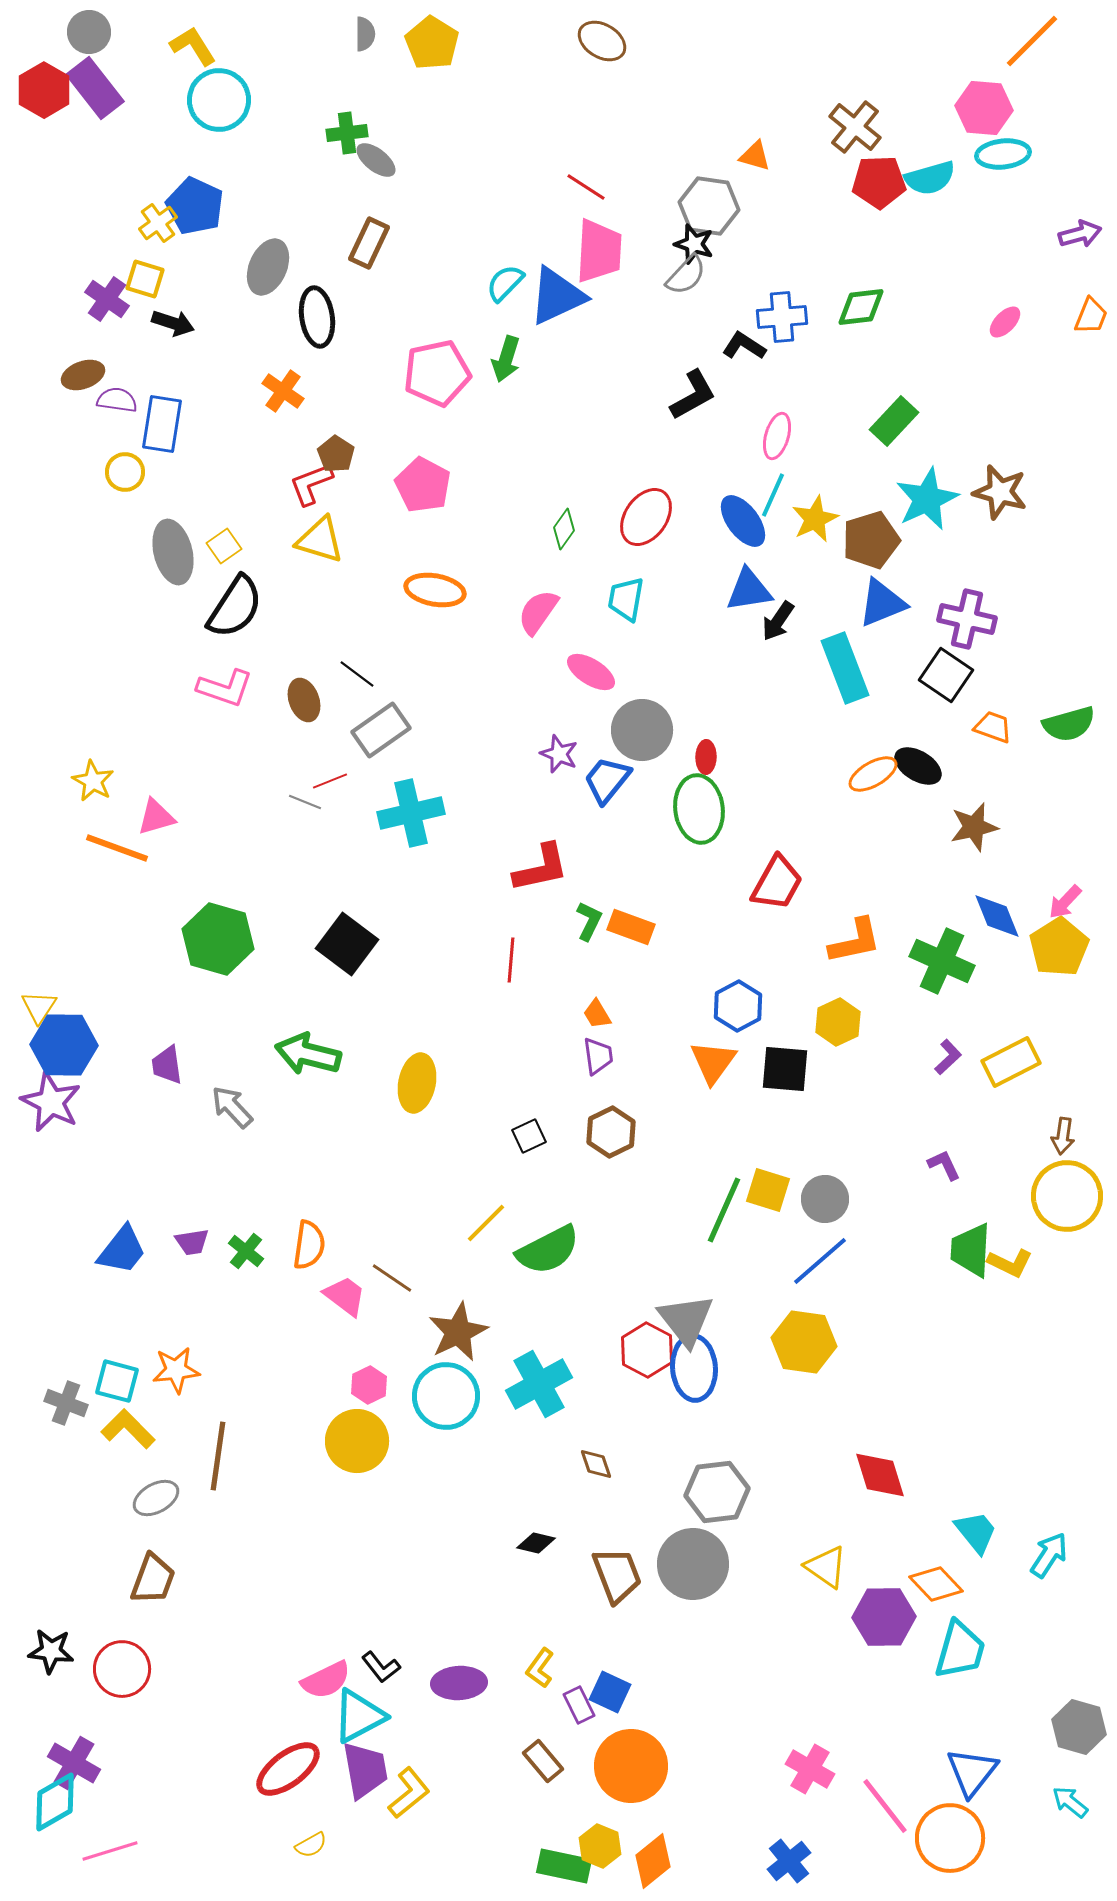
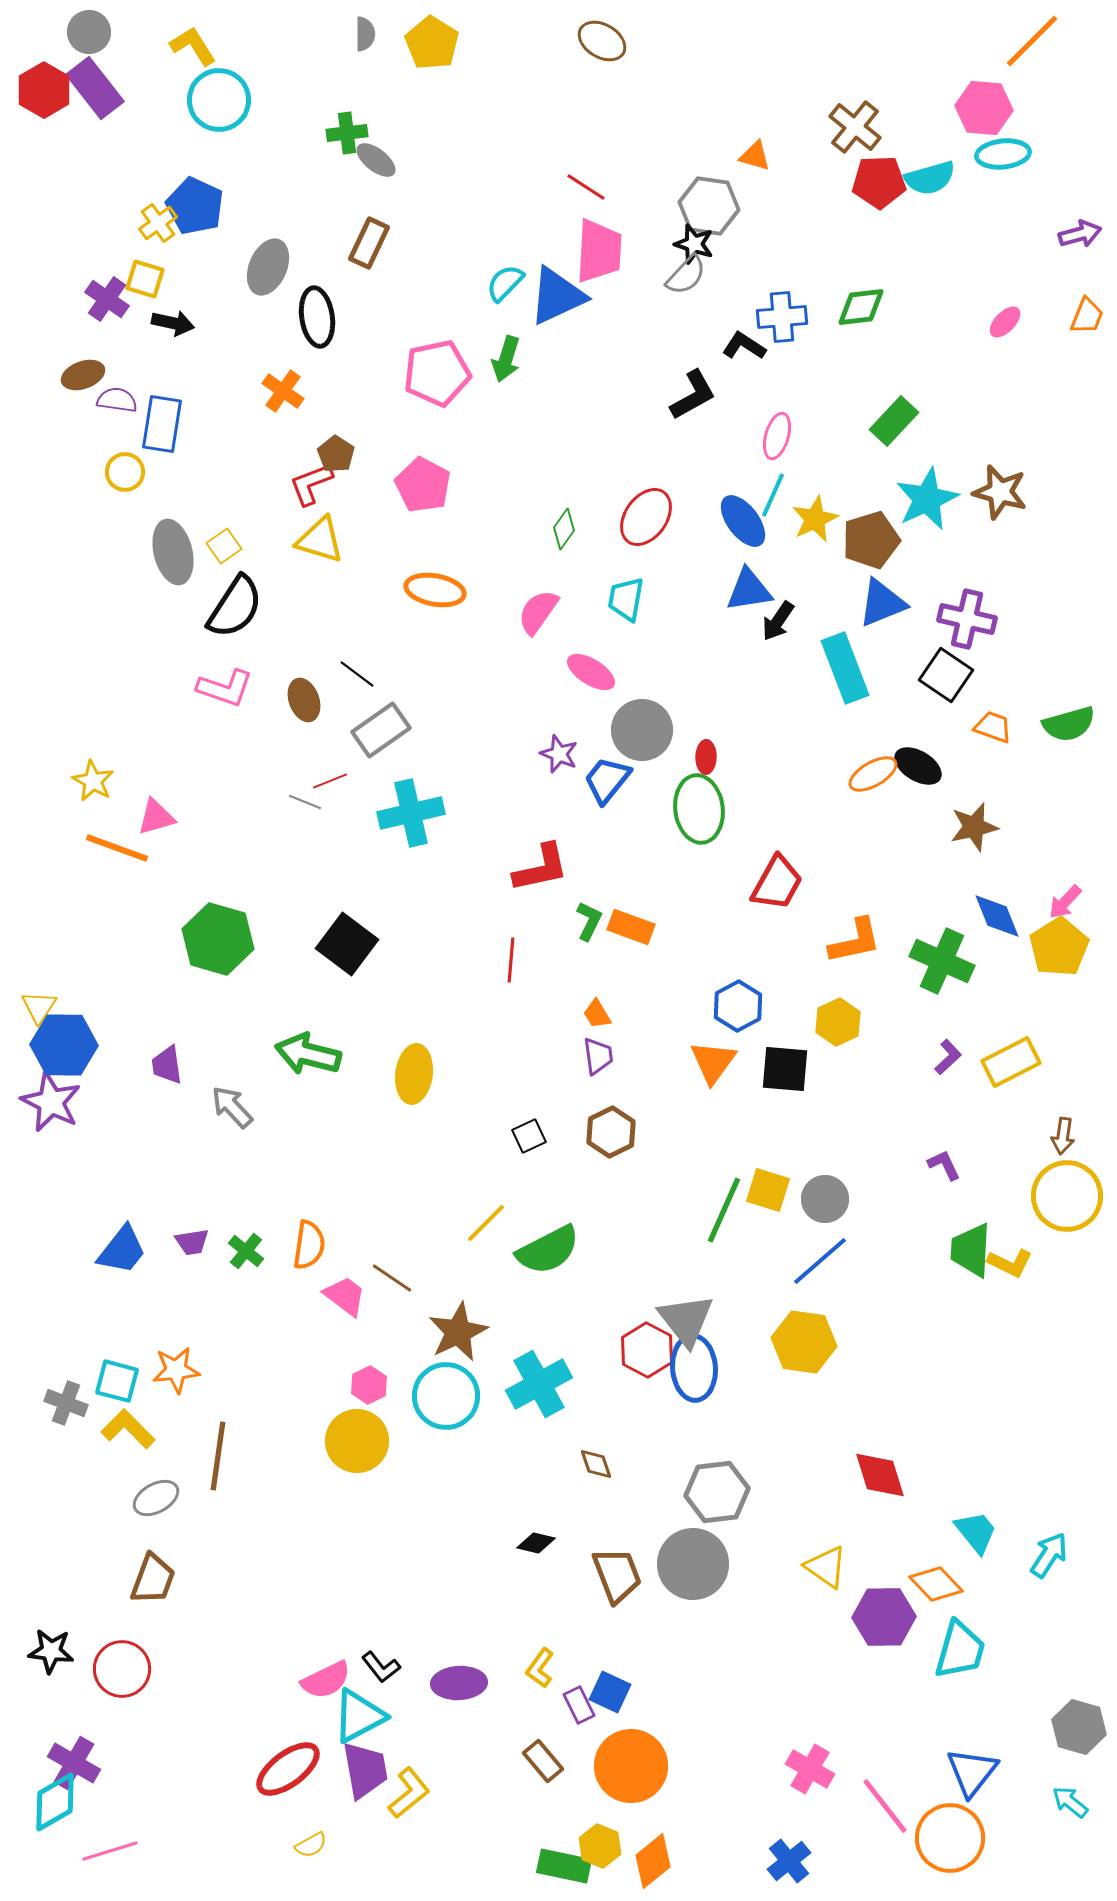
orange trapezoid at (1091, 316): moved 4 px left
black arrow at (173, 323): rotated 6 degrees counterclockwise
yellow ellipse at (417, 1083): moved 3 px left, 9 px up; rotated 4 degrees counterclockwise
